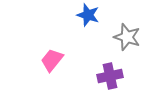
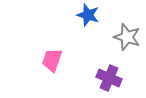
pink trapezoid: rotated 20 degrees counterclockwise
purple cross: moved 1 px left, 2 px down; rotated 35 degrees clockwise
